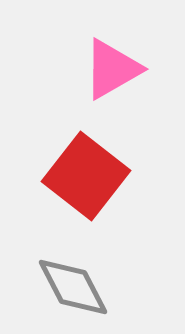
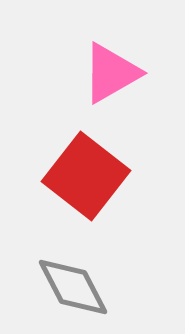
pink triangle: moved 1 px left, 4 px down
